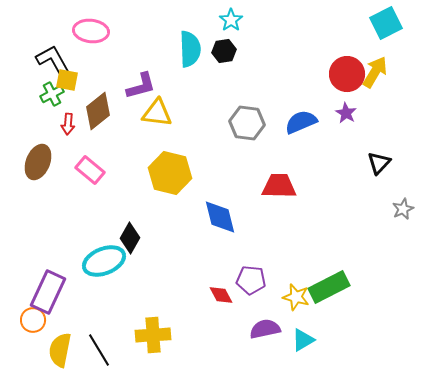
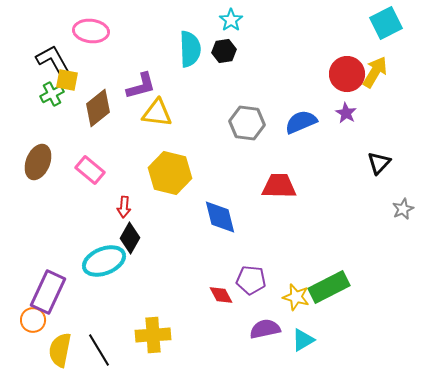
brown diamond: moved 3 px up
red arrow: moved 56 px right, 83 px down
